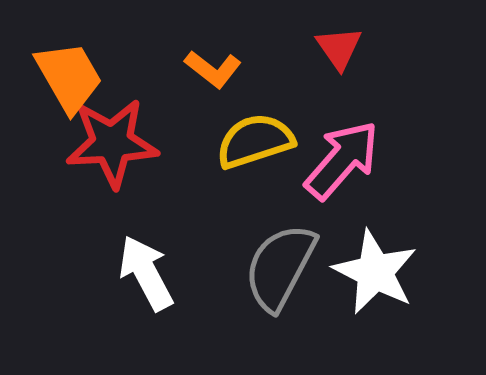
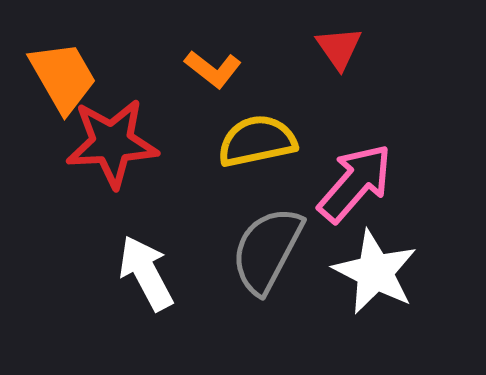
orange trapezoid: moved 6 px left
yellow semicircle: moved 2 px right; rotated 6 degrees clockwise
pink arrow: moved 13 px right, 23 px down
gray semicircle: moved 13 px left, 17 px up
